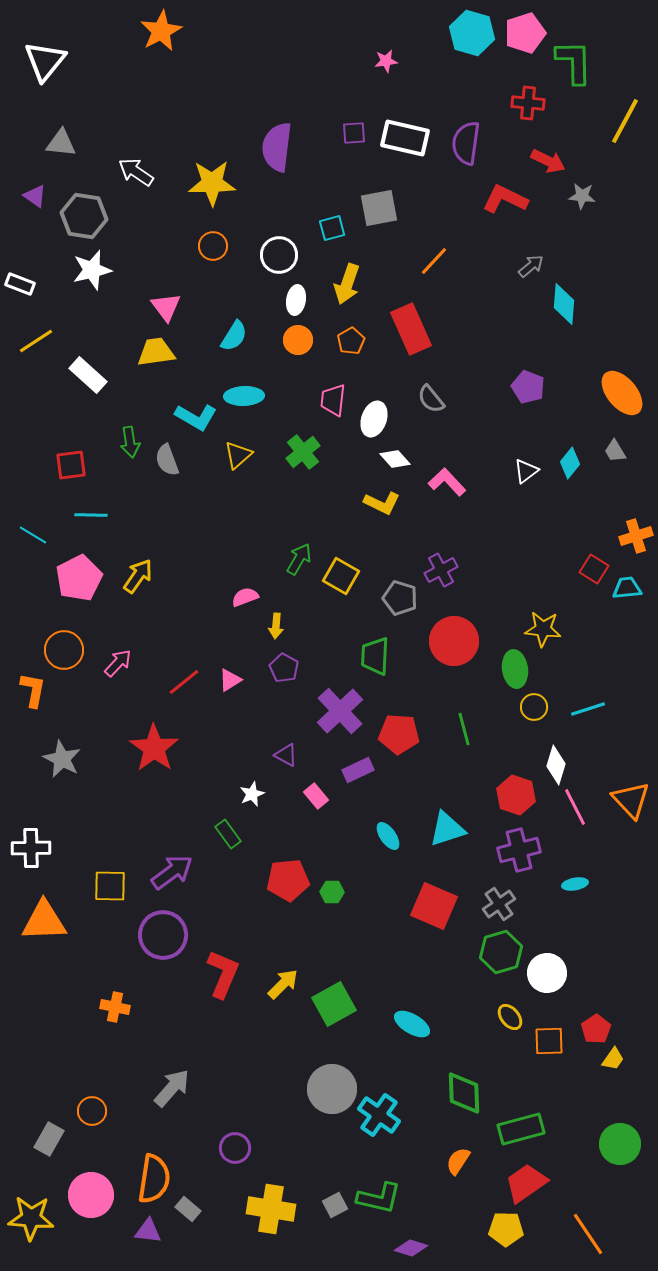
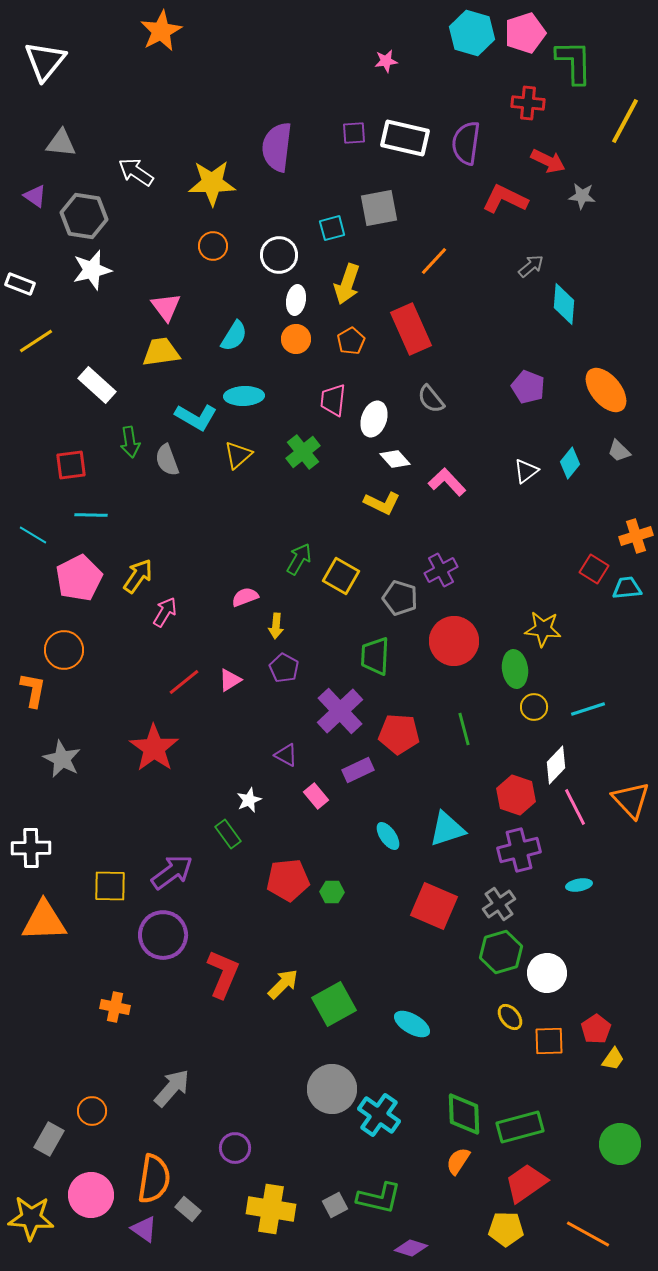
orange circle at (298, 340): moved 2 px left, 1 px up
yellow trapezoid at (156, 352): moved 5 px right
white rectangle at (88, 375): moved 9 px right, 10 px down
orange ellipse at (622, 393): moved 16 px left, 3 px up
gray trapezoid at (615, 451): moved 4 px right; rotated 15 degrees counterclockwise
pink arrow at (118, 663): moved 47 px right, 51 px up; rotated 12 degrees counterclockwise
white diamond at (556, 765): rotated 27 degrees clockwise
white star at (252, 794): moved 3 px left, 6 px down
cyan ellipse at (575, 884): moved 4 px right, 1 px down
green diamond at (464, 1093): moved 21 px down
green rectangle at (521, 1129): moved 1 px left, 2 px up
purple triangle at (148, 1231): moved 4 px left, 2 px up; rotated 28 degrees clockwise
orange line at (588, 1234): rotated 27 degrees counterclockwise
